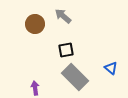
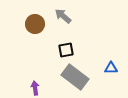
blue triangle: rotated 40 degrees counterclockwise
gray rectangle: rotated 8 degrees counterclockwise
